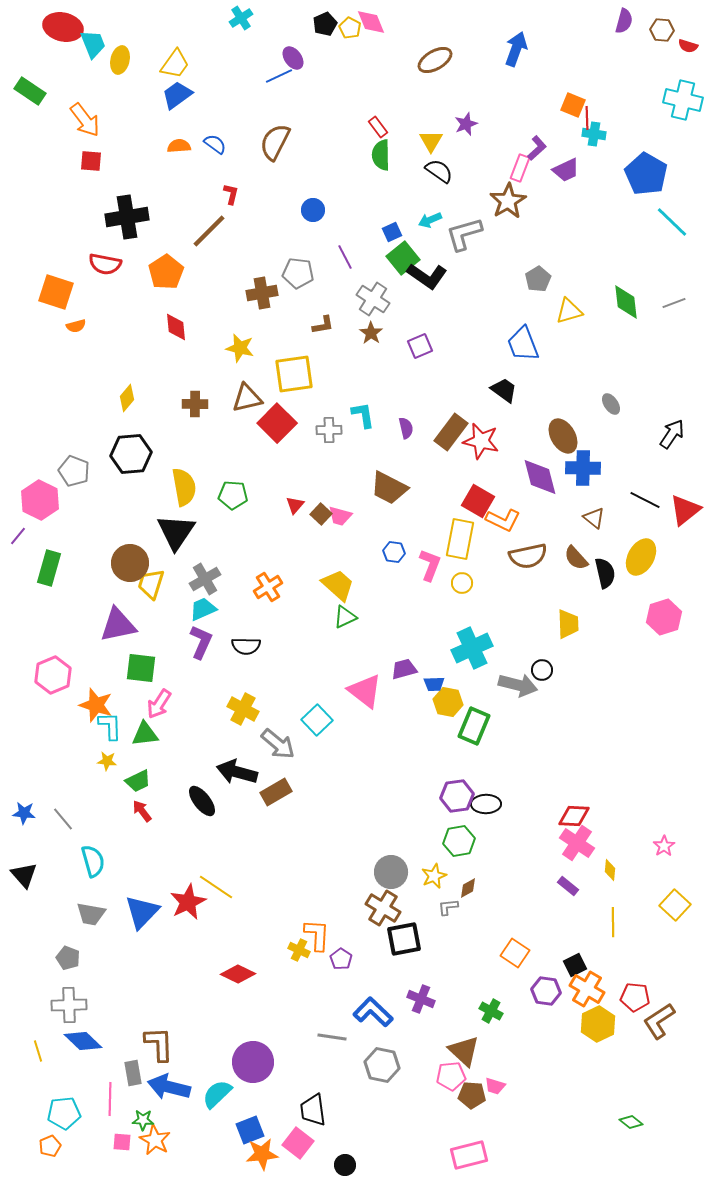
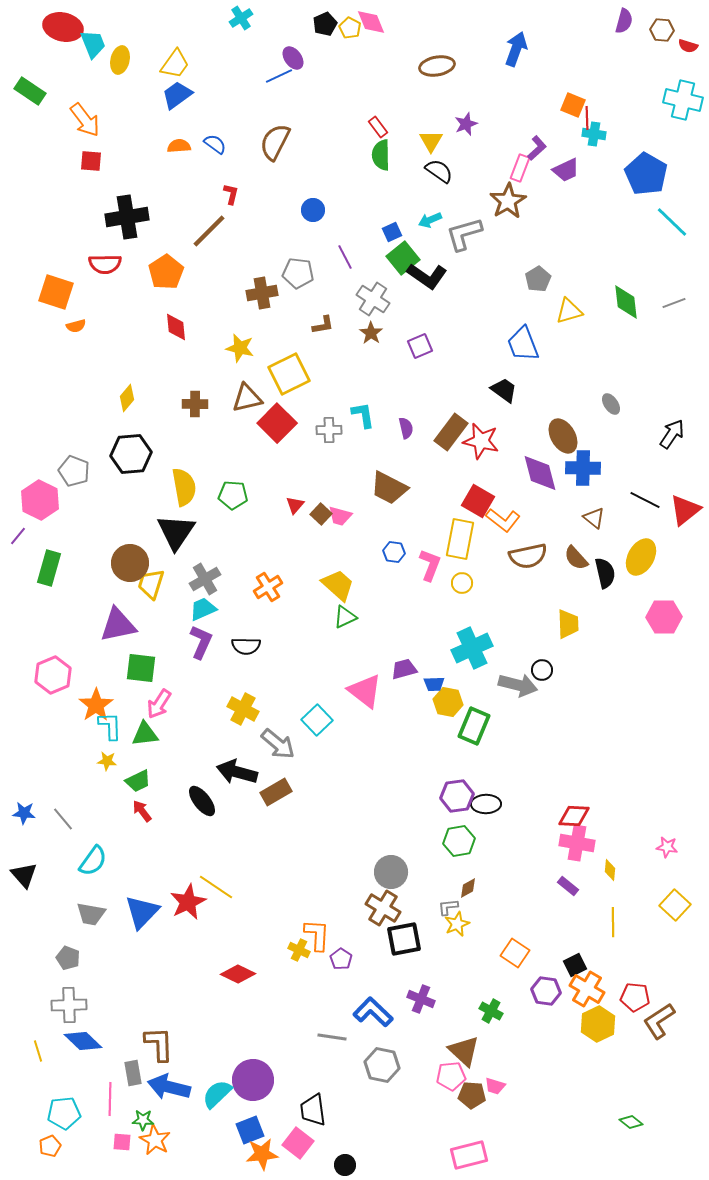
brown ellipse at (435, 60): moved 2 px right, 6 px down; rotated 20 degrees clockwise
red semicircle at (105, 264): rotated 12 degrees counterclockwise
yellow square at (294, 374): moved 5 px left; rotated 18 degrees counterclockwise
purple diamond at (540, 477): moved 4 px up
orange L-shape at (503, 520): rotated 12 degrees clockwise
pink hexagon at (664, 617): rotated 16 degrees clockwise
orange star at (96, 705): rotated 20 degrees clockwise
pink cross at (577, 843): rotated 24 degrees counterclockwise
pink star at (664, 846): moved 3 px right, 1 px down; rotated 30 degrees counterclockwise
cyan semicircle at (93, 861): rotated 52 degrees clockwise
yellow star at (434, 876): moved 23 px right, 48 px down
purple circle at (253, 1062): moved 18 px down
